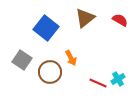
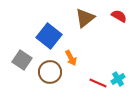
red semicircle: moved 1 px left, 4 px up
blue square: moved 3 px right, 8 px down
